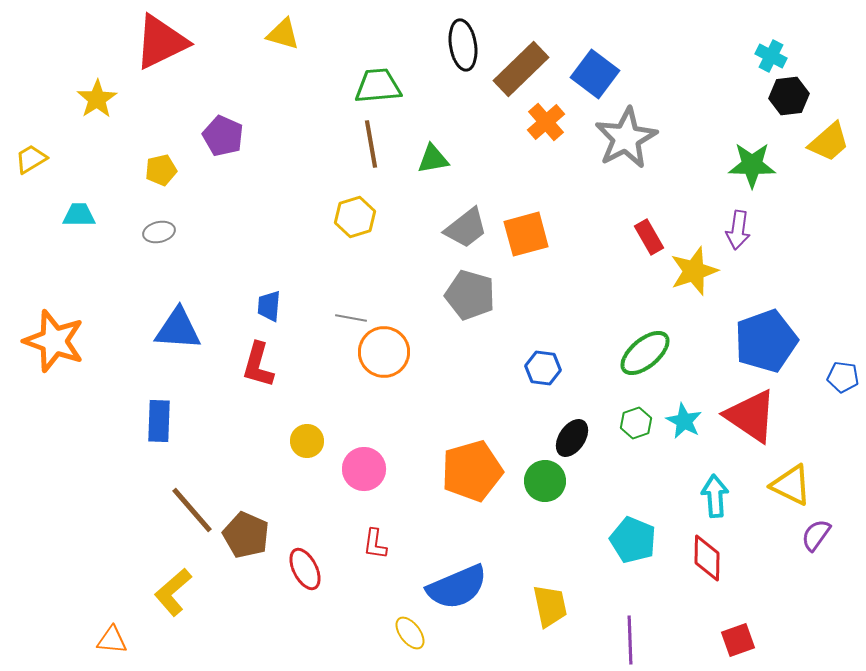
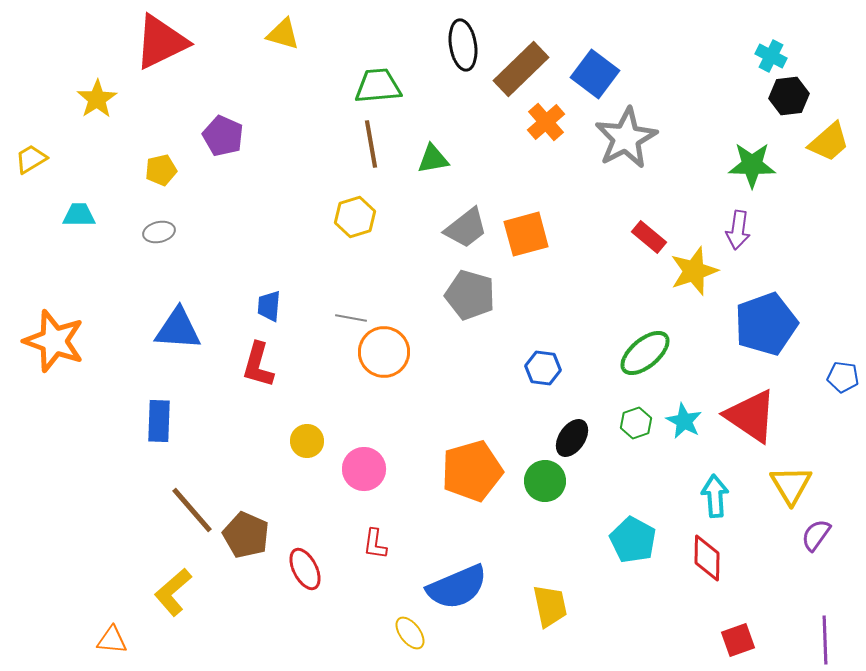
red rectangle at (649, 237): rotated 20 degrees counterclockwise
blue pentagon at (766, 341): moved 17 px up
yellow triangle at (791, 485): rotated 33 degrees clockwise
cyan pentagon at (633, 540): rotated 6 degrees clockwise
purple line at (630, 640): moved 195 px right
